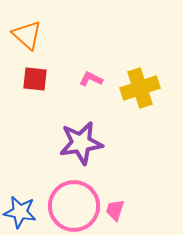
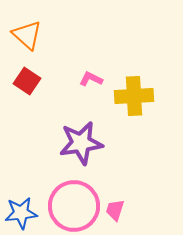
red square: moved 8 px left, 2 px down; rotated 28 degrees clockwise
yellow cross: moved 6 px left, 8 px down; rotated 15 degrees clockwise
blue star: moved 1 px right, 1 px down; rotated 16 degrees counterclockwise
